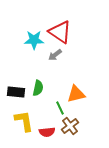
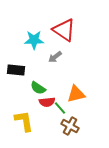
red triangle: moved 4 px right, 2 px up
gray arrow: moved 2 px down
green semicircle: rotated 112 degrees clockwise
black rectangle: moved 22 px up
green line: rotated 16 degrees counterclockwise
brown cross: rotated 24 degrees counterclockwise
red semicircle: moved 30 px up
